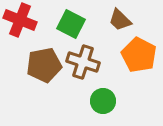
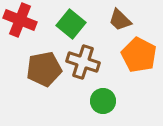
green square: rotated 12 degrees clockwise
brown pentagon: moved 4 px down
